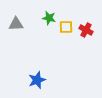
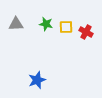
green star: moved 3 px left, 6 px down
red cross: moved 2 px down
